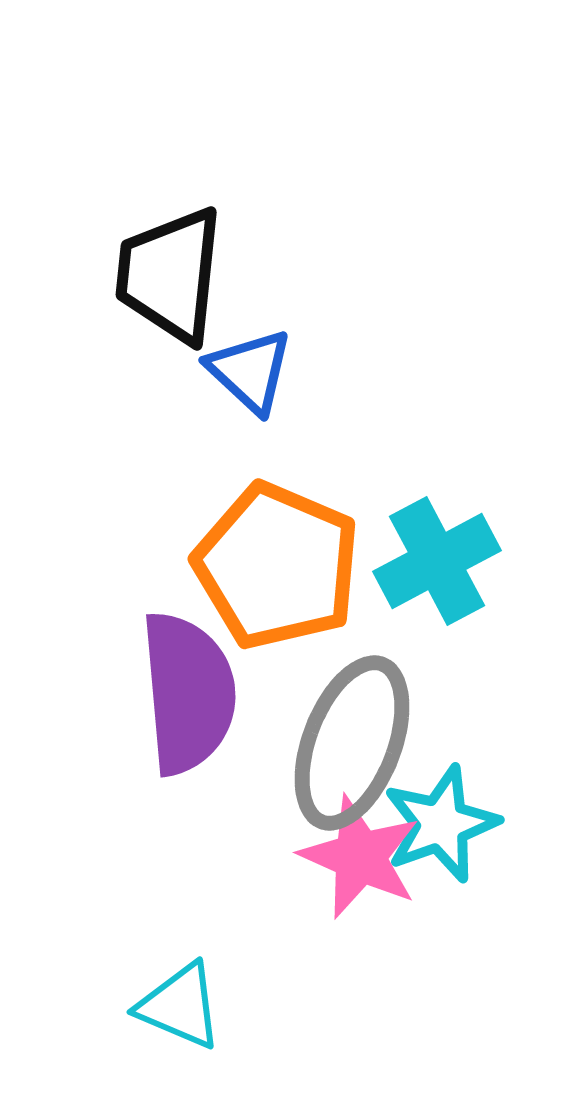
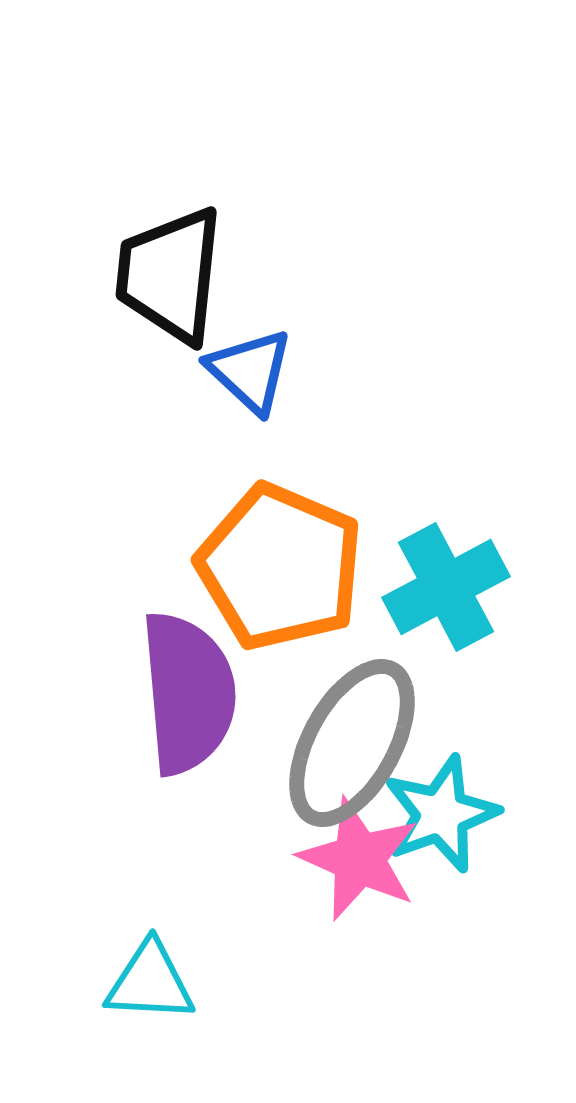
cyan cross: moved 9 px right, 26 px down
orange pentagon: moved 3 px right, 1 px down
gray ellipse: rotated 8 degrees clockwise
cyan star: moved 10 px up
pink star: moved 1 px left, 2 px down
cyan triangle: moved 30 px left, 24 px up; rotated 20 degrees counterclockwise
